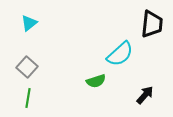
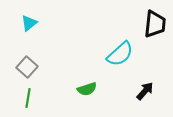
black trapezoid: moved 3 px right
green semicircle: moved 9 px left, 8 px down
black arrow: moved 4 px up
